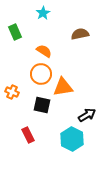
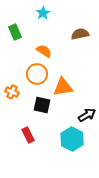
orange circle: moved 4 px left
